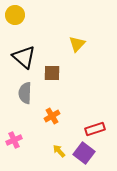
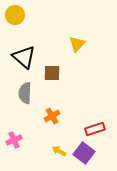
yellow arrow: rotated 16 degrees counterclockwise
